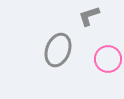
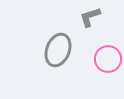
gray L-shape: moved 1 px right, 1 px down
